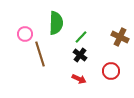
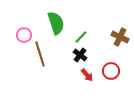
green semicircle: rotated 20 degrees counterclockwise
pink circle: moved 1 px left, 1 px down
red arrow: moved 8 px right, 4 px up; rotated 24 degrees clockwise
